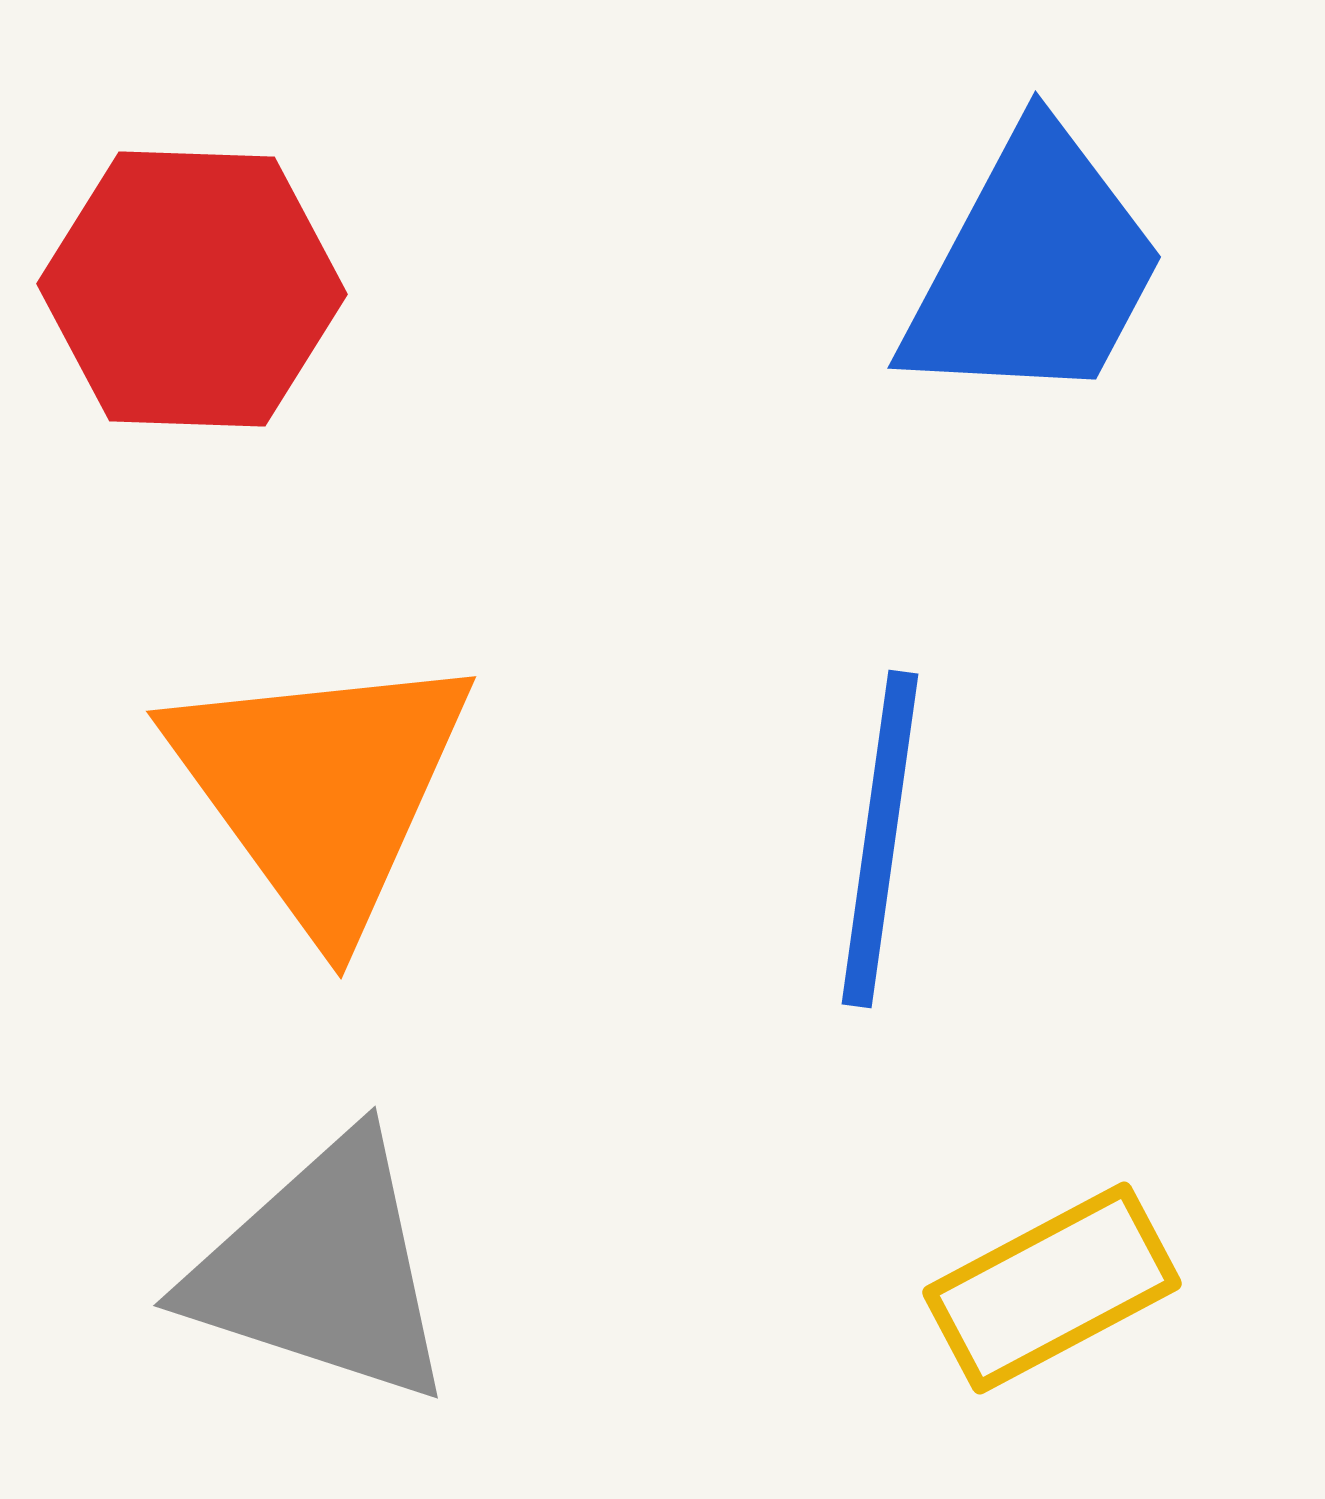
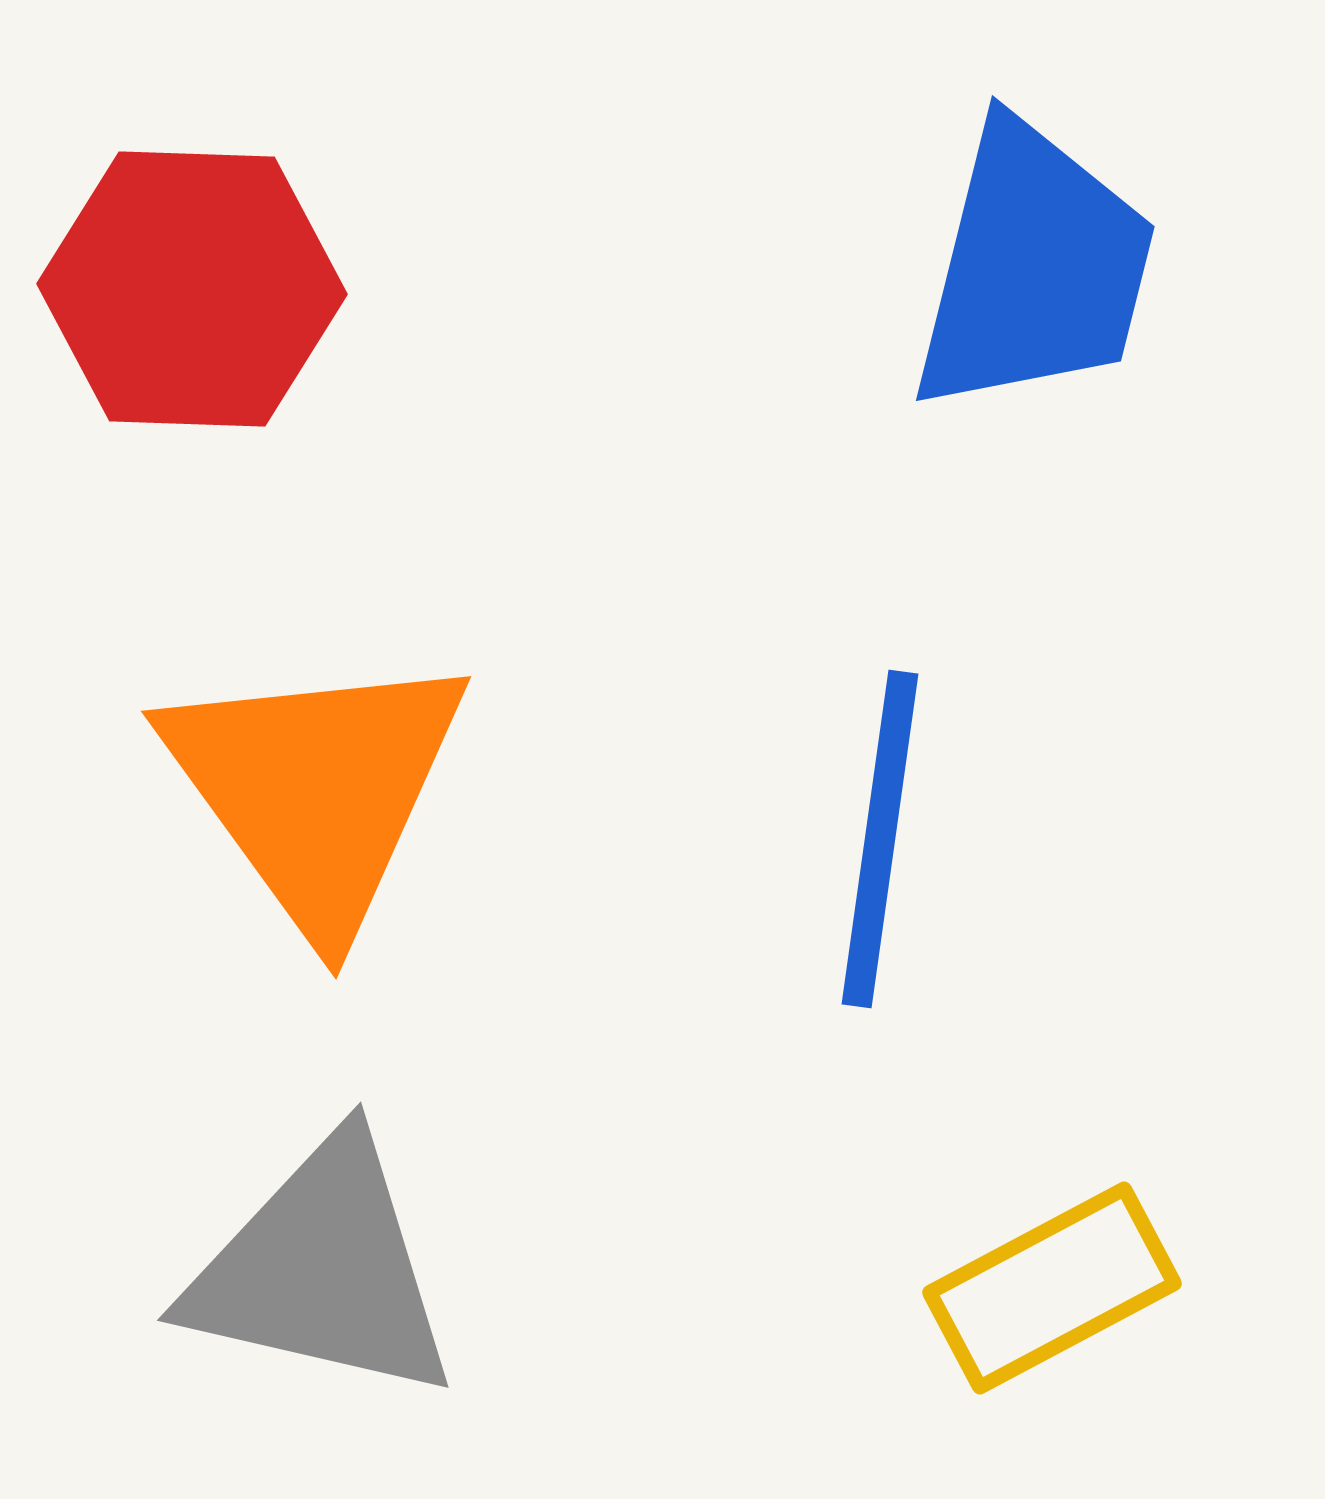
blue trapezoid: rotated 14 degrees counterclockwise
orange triangle: moved 5 px left
gray triangle: rotated 5 degrees counterclockwise
